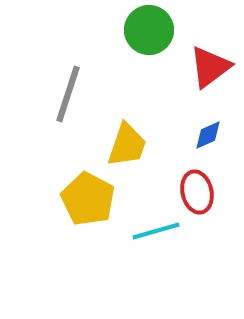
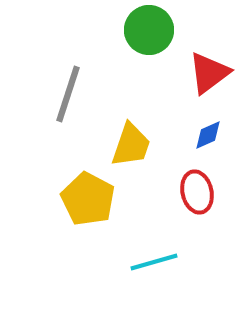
red triangle: moved 1 px left, 6 px down
yellow trapezoid: moved 4 px right
cyan line: moved 2 px left, 31 px down
